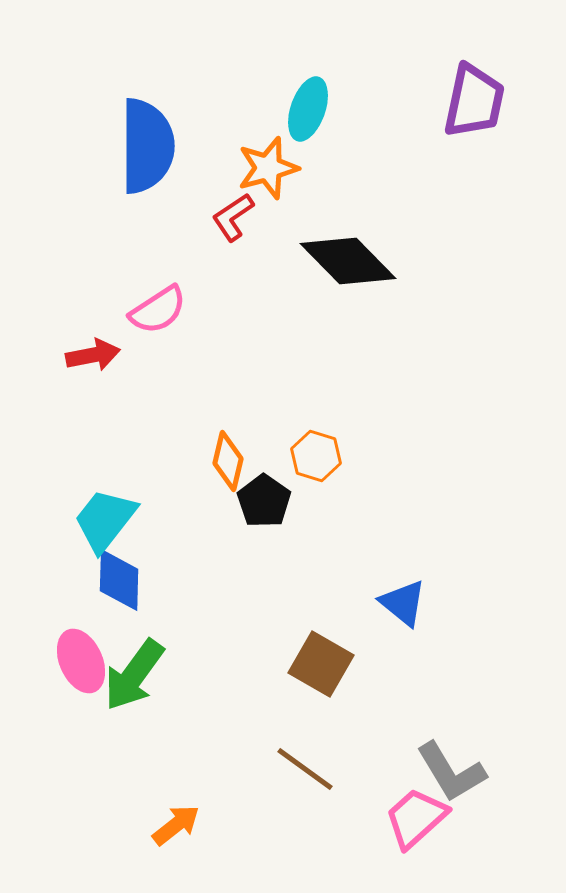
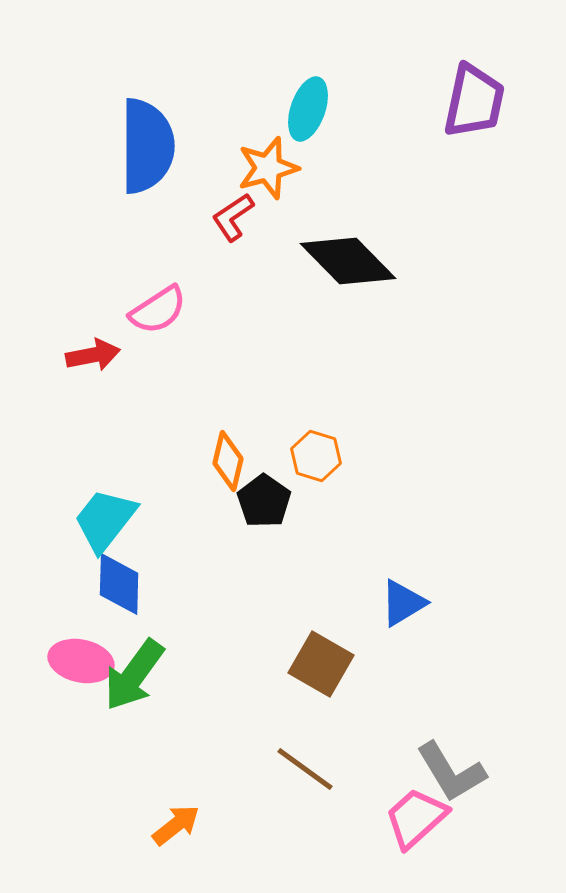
blue diamond: moved 4 px down
blue triangle: rotated 50 degrees clockwise
pink ellipse: rotated 54 degrees counterclockwise
